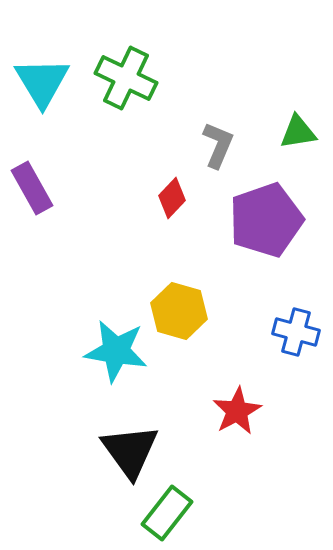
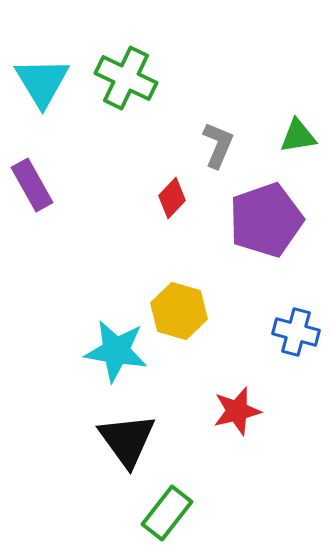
green triangle: moved 4 px down
purple rectangle: moved 3 px up
red star: rotated 15 degrees clockwise
black triangle: moved 3 px left, 11 px up
